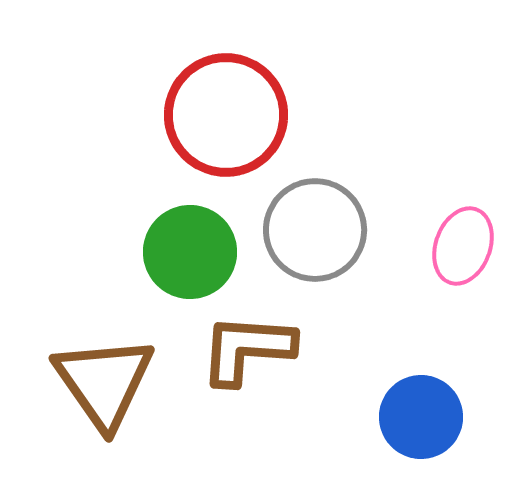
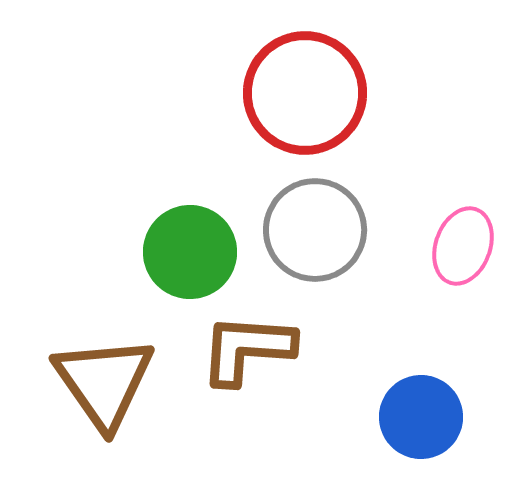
red circle: moved 79 px right, 22 px up
